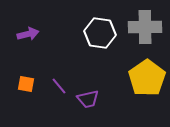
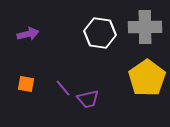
purple line: moved 4 px right, 2 px down
